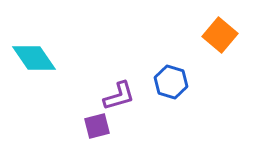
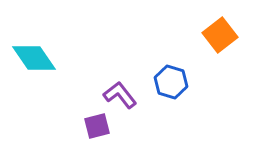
orange square: rotated 12 degrees clockwise
purple L-shape: moved 1 px right, 1 px up; rotated 112 degrees counterclockwise
